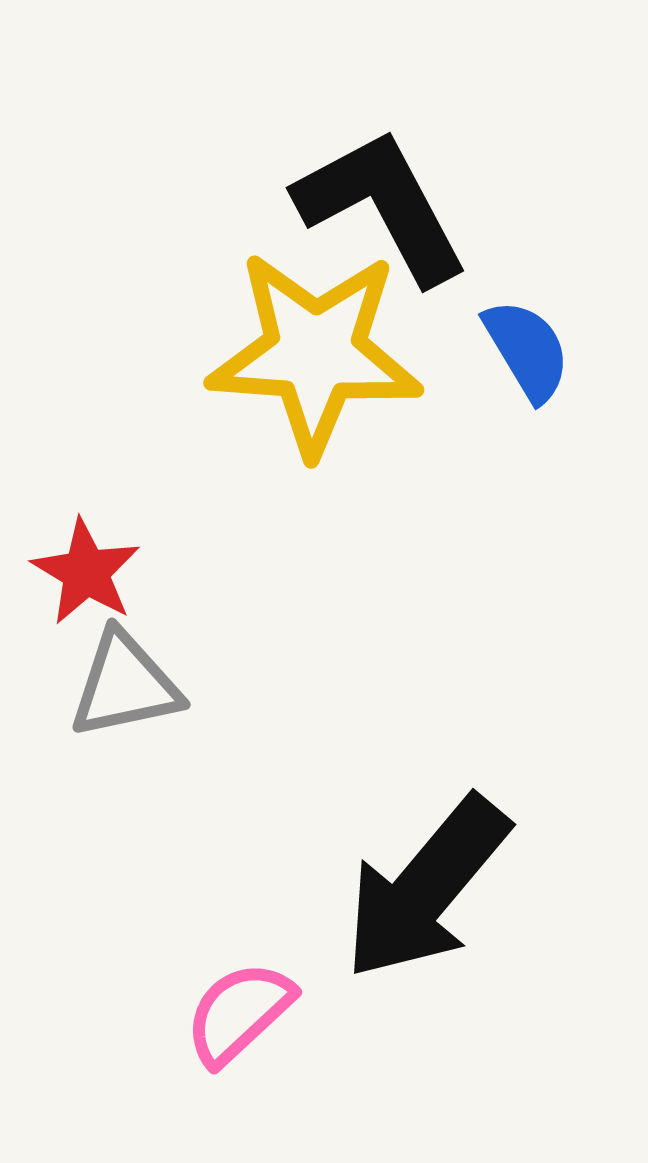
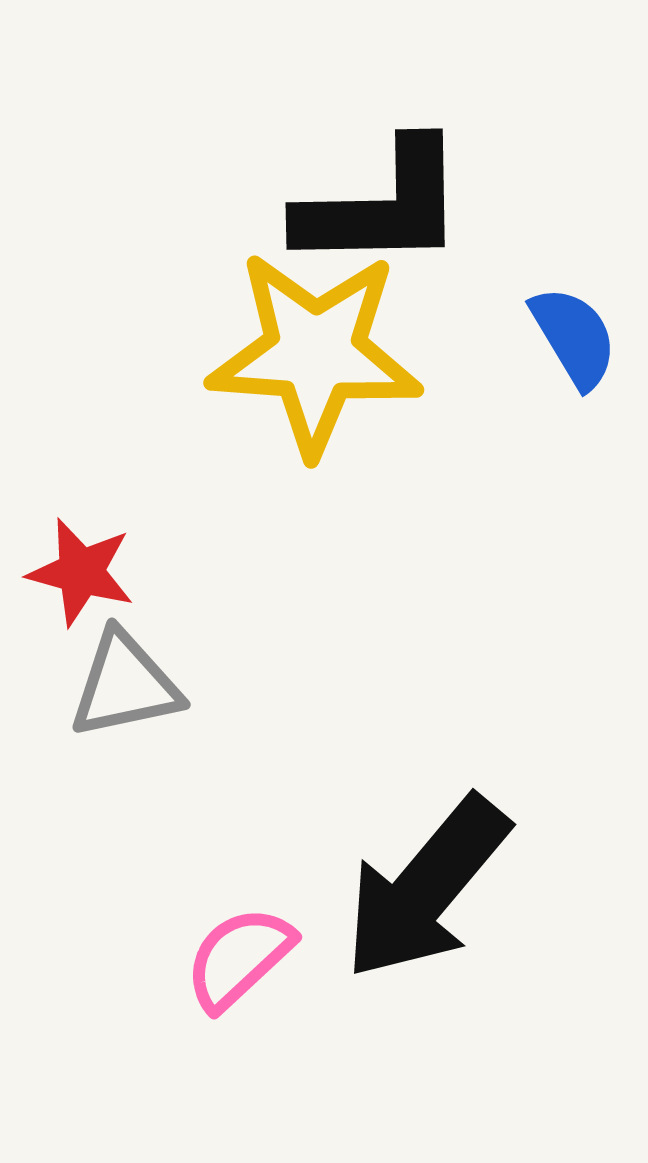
black L-shape: rotated 117 degrees clockwise
blue semicircle: moved 47 px right, 13 px up
red star: moved 5 px left; rotated 16 degrees counterclockwise
pink semicircle: moved 55 px up
